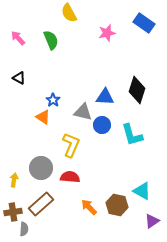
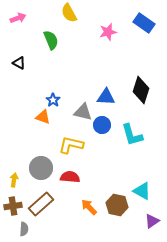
pink star: moved 1 px right, 1 px up
pink arrow: moved 20 px up; rotated 112 degrees clockwise
black triangle: moved 15 px up
black diamond: moved 4 px right
blue triangle: moved 1 px right
orange triangle: rotated 14 degrees counterclockwise
yellow L-shape: rotated 100 degrees counterclockwise
brown cross: moved 6 px up
